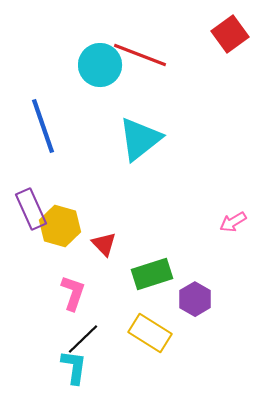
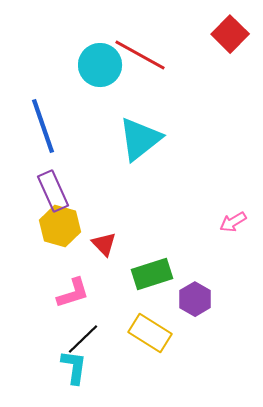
red square: rotated 9 degrees counterclockwise
red line: rotated 8 degrees clockwise
purple rectangle: moved 22 px right, 18 px up
pink L-shape: rotated 54 degrees clockwise
